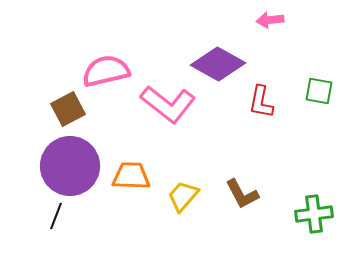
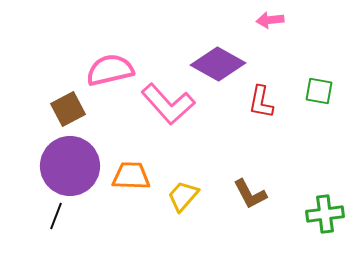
pink semicircle: moved 4 px right, 1 px up
pink L-shape: rotated 10 degrees clockwise
brown L-shape: moved 8 px right
green cross: moved 11 px right
